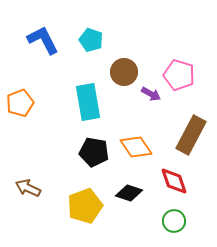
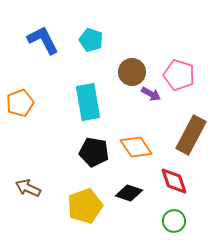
brown circle: moved 8 px right
